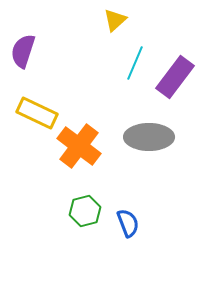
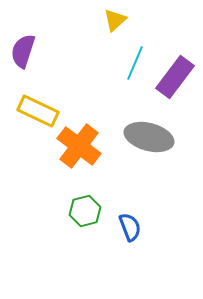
yellow rectangle: moved 1 px right, 2 px up
gray ellipse: rotated 15 degrees clockwise
blue semicircle: moved 2 px right, 4 px down
